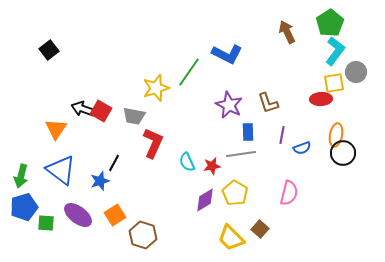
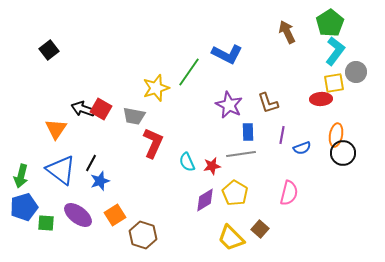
red square: moved 2 px up
black line: moved 23 px left
